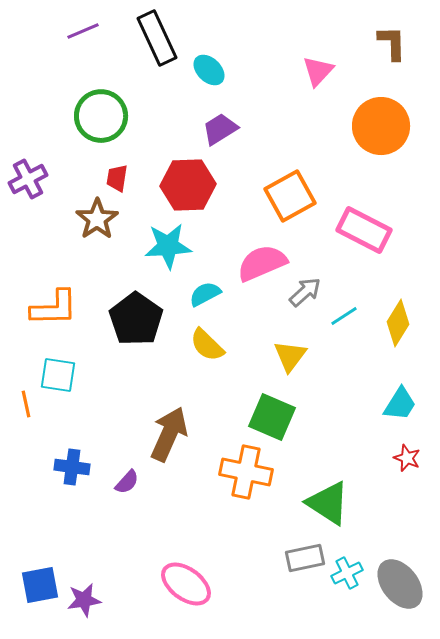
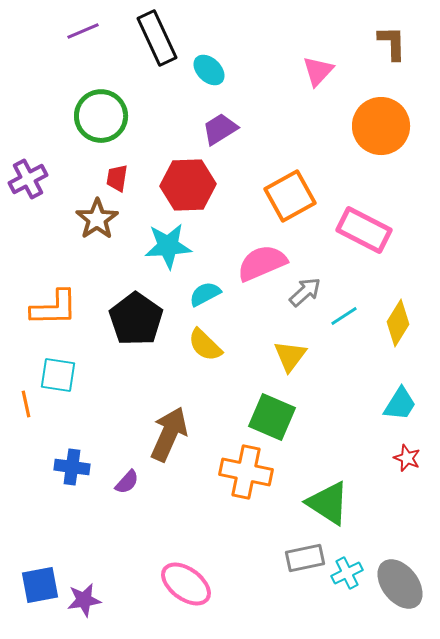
yellow semicircle: moved 2 px left
